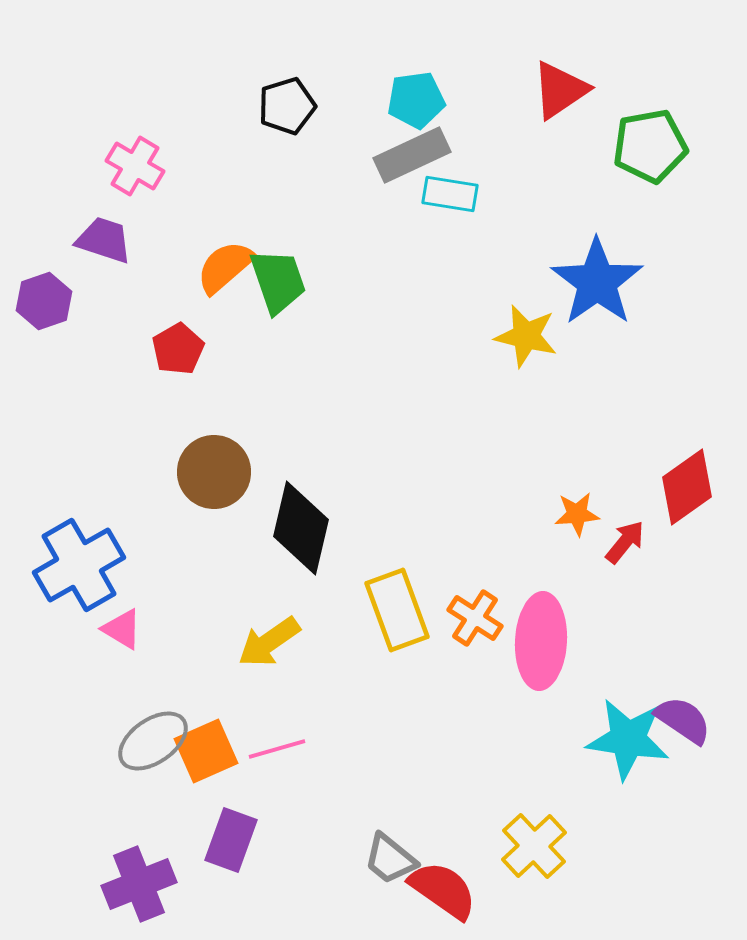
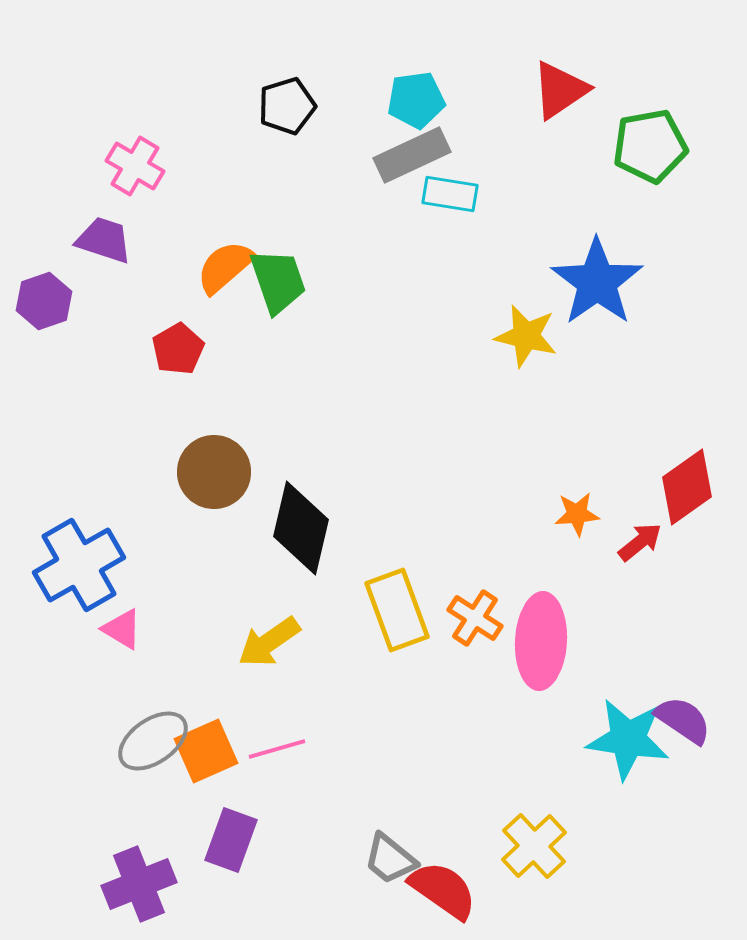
red arrow: moved 15 px right; rotated 12 degrees clockwise
